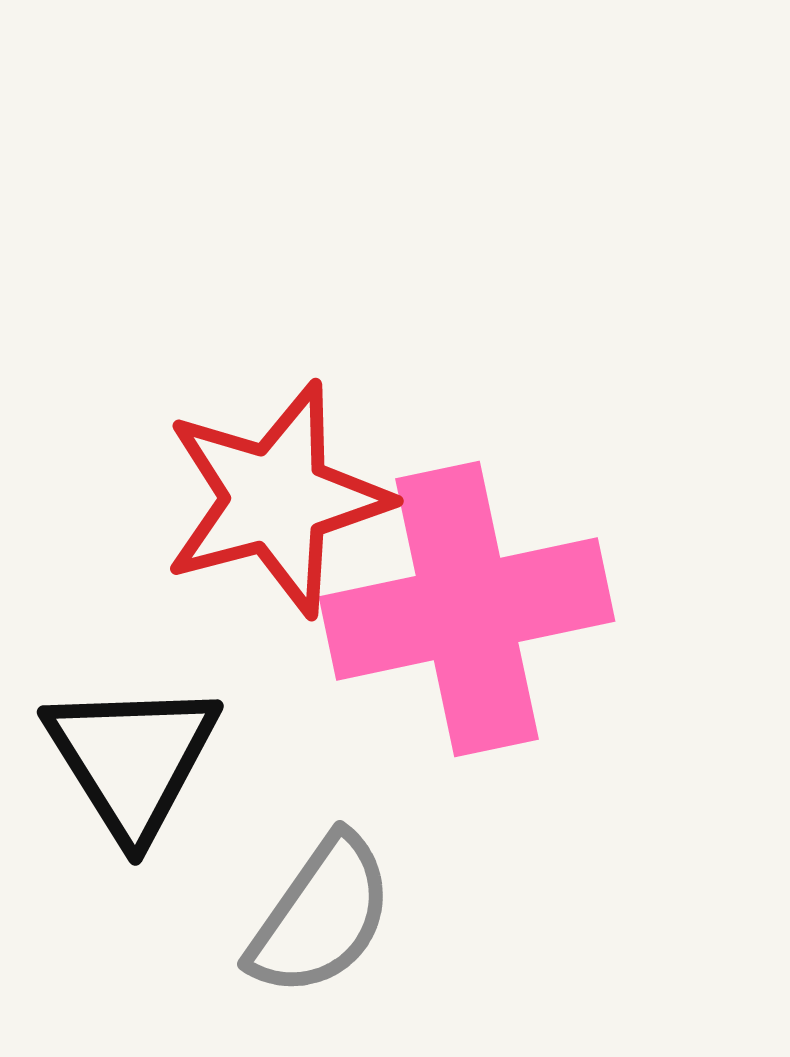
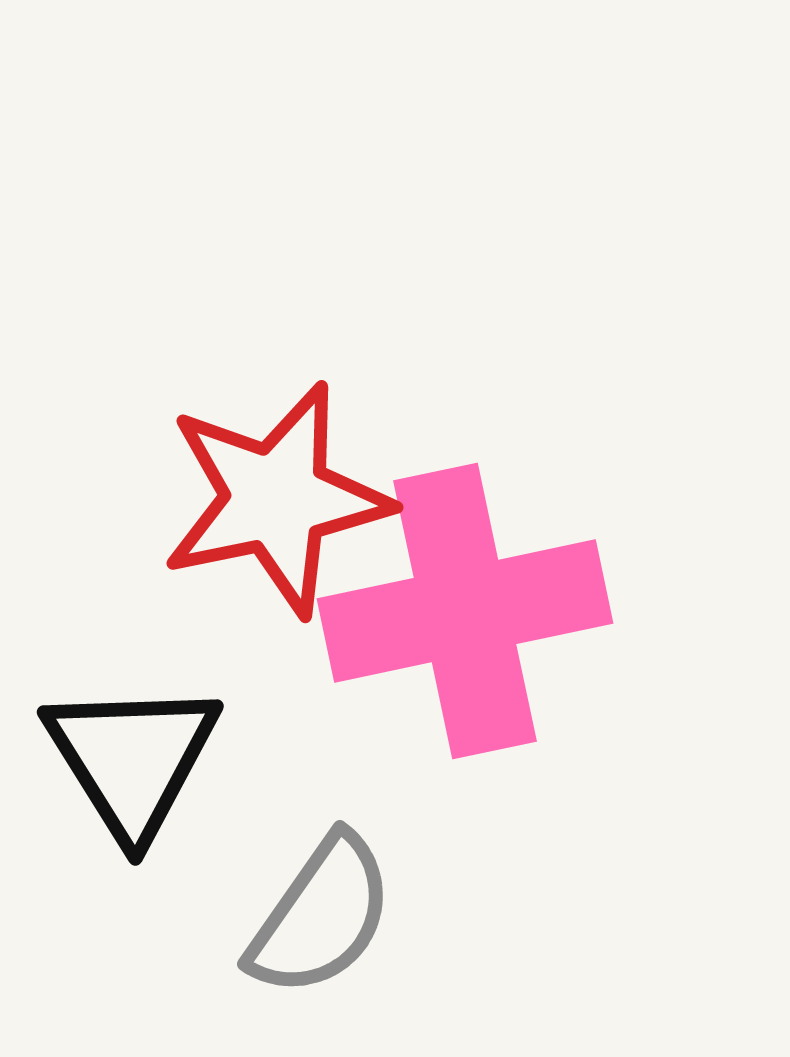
red star: rotated 3 degrees clockwise
pink cross: moved 2 px left, 2 px down
